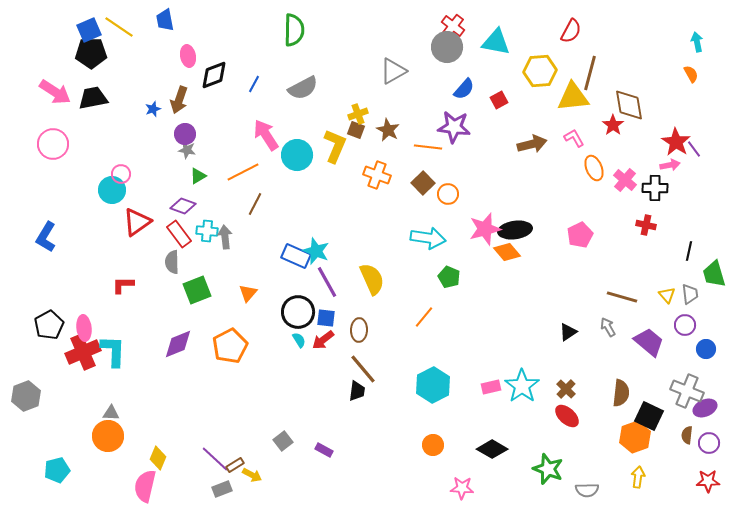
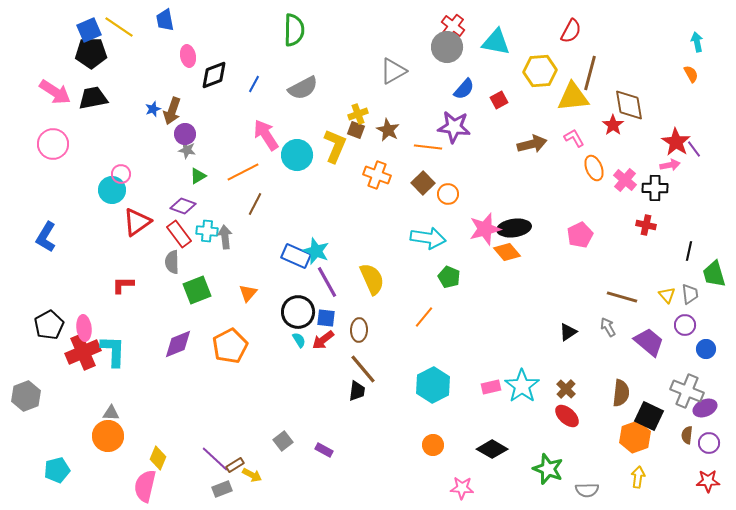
brown arrow at (179, 100): moved 7 px left, 11 px down
black ellipse at (515, 230): moved 1 px left, 2 px up
